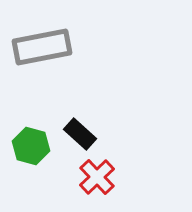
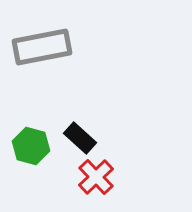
black rectangle: moved 4 px down
red cross: moved 1 px left
